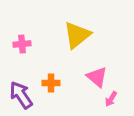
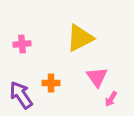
yellow triangle: moved 3 px right, 3 px down; rotated 12 degrees clockwise
pink triangle: rotated 15 degrees clockwise
